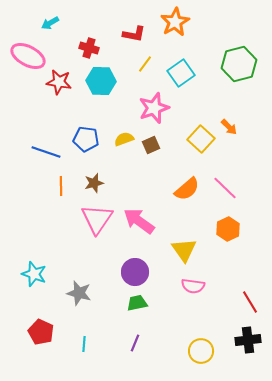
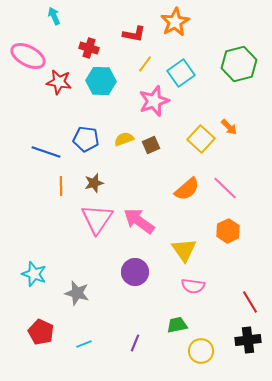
cyan arrow: moved 4 px right, 7 px up; rotated 96 degrees clockwise
pink star: moved 7 px up
orange hexagon: moved 2 px down
gray star: moved 2 px left
green trapezoid: moved 40 px right, 22 px down
cyan line: rotated 63 degrees clockwise
